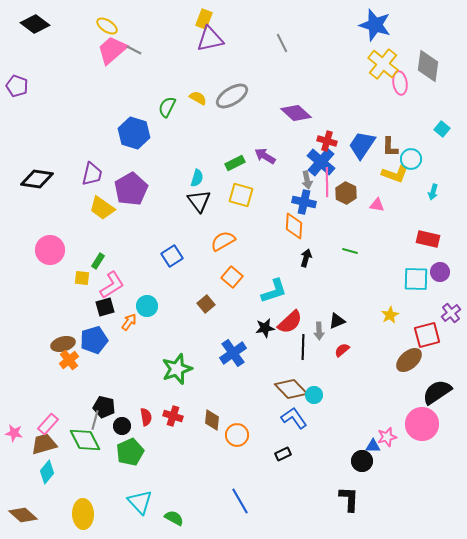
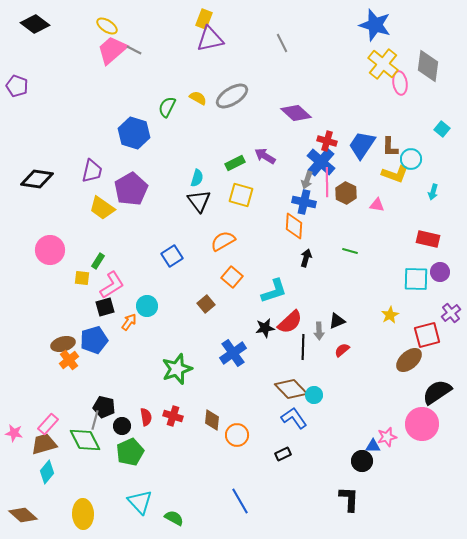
purple trapezoid at (92, 174): moved 3 px up
gray arrow at (307, 180): rotated 30 degrees clockwise
